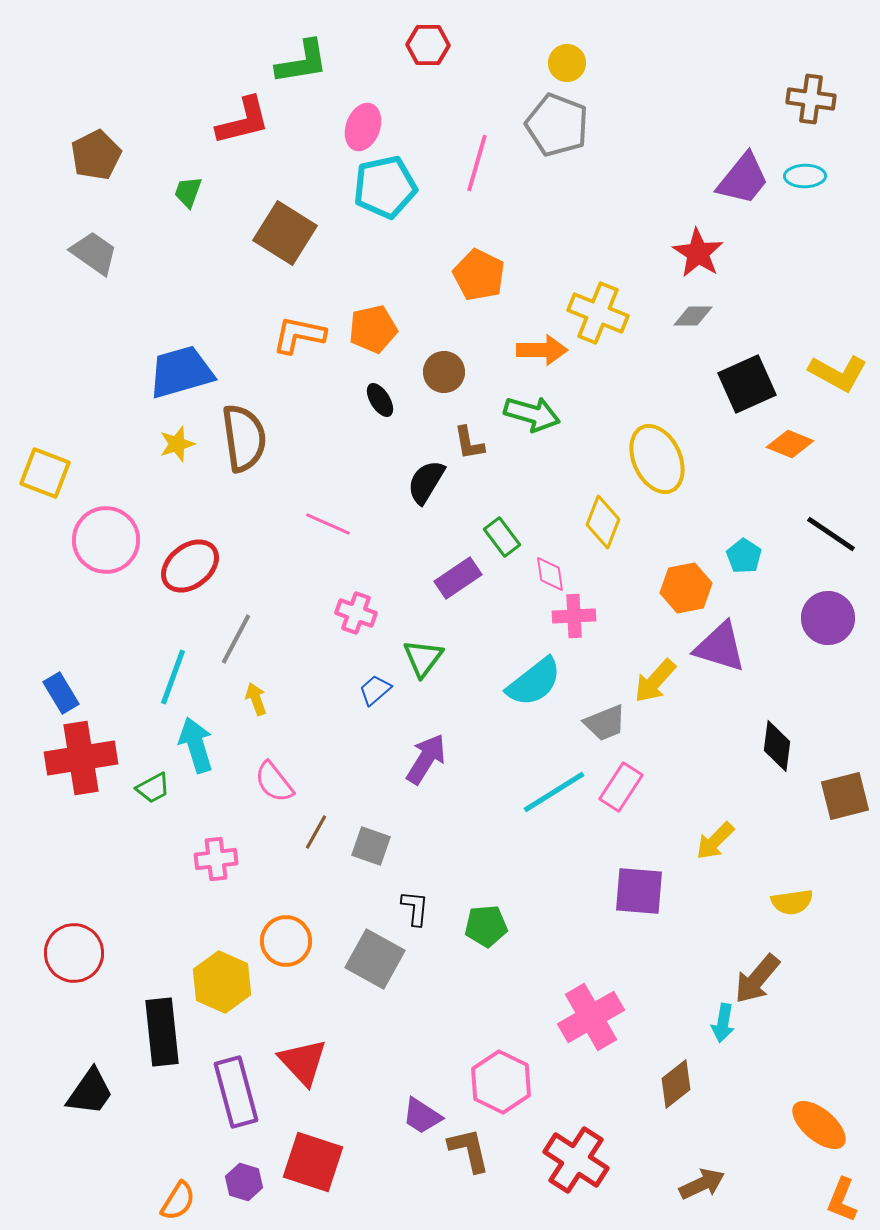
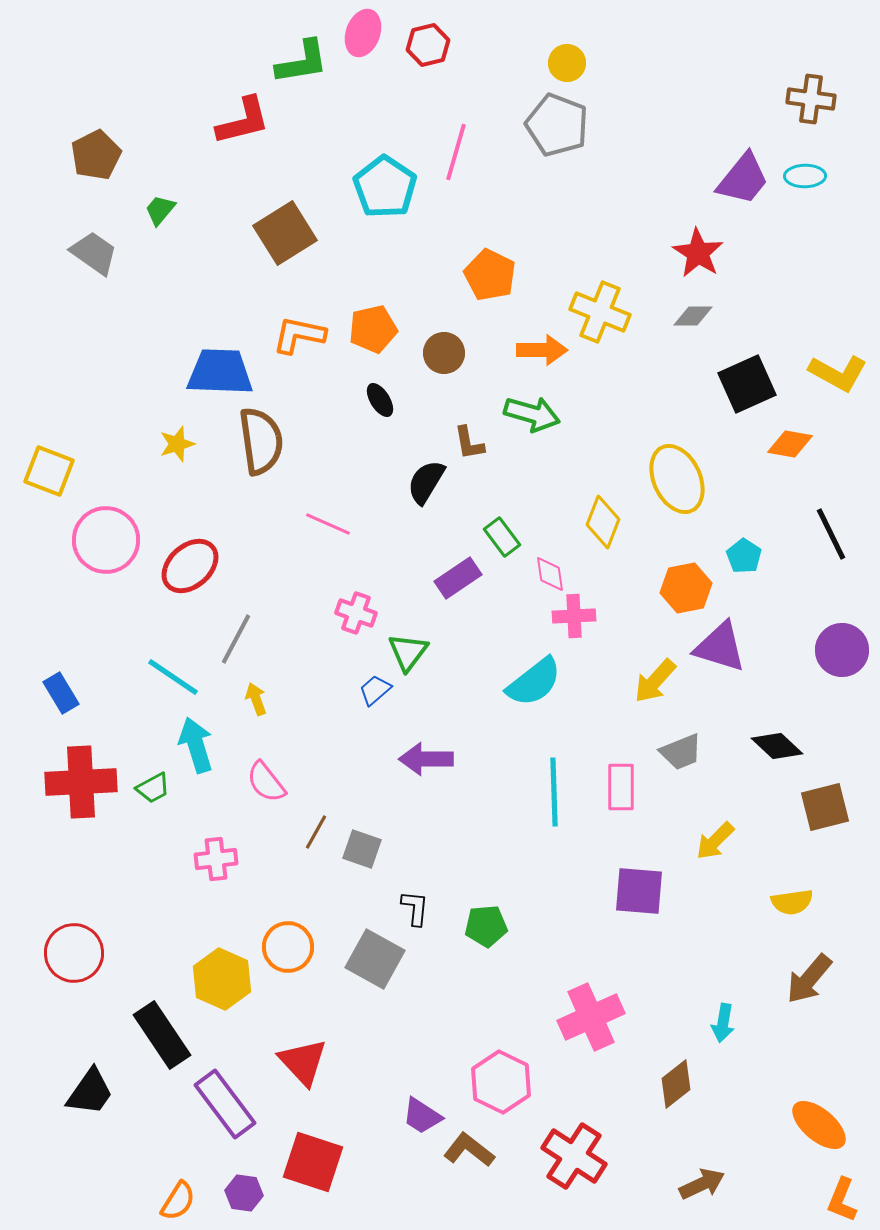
red hexagon at (428, 45): rotated 15 degrees counterclockwise
pink ellipse at (363, 127): moved 94 px up
pink line at (477, 163): moved 21 px left, 11 px up
cyan pentagon at (385, 187): rotated 26 degrees counterclockwise
green trapezoid at (188, 192): moved 28 px left, 18 px down; rotated 20 degrees clockwise
brown square at (285, 233): rotated 26 degrees clockwise
orange pentagon at (479, 275): moved 11 px right
yellow cross at (598, 313): moved 2 px right, 1 px up
blue trapezoid at (181, 372): moved 39 px right; rotated 18 degrees clockwise
brown circle at (444, 372): moved 19 px up
brown semicircle at (244, 438): moved 17 px right, 3 px down
orange diamond at (790, 444): rotated 12 degrees counterclockwise
yellow ellipse at (657, 459): moved 20 px right, 20 px down
yellow square at (45, 473): moved 4 px right, 2 px up
black line at (831, 534): rotated 30 degrees clockwise
red ellipse at (190, 566): rotated 4 degrees counterclockwise
purple circle at (828, 618): moved 14 px right, 32 px down
green triangle at (423, 658): moved 15 px left, 6 px up
cyan line at (173, 677): rotated 76 degrees counterclockwise
gray trapezoid at (605, 723): moved 76 px right, 29 px down
black diamond at (777, 746): rotated 54 degrees counterclockwise
red cross at (81, 758): moved 24 px down; rotated 6 degrees clockwise
purple arrow at (426, 759): rotated 122 degrees counterclockwise
pink semicircle at (274, 782): moved 8 px left
pink rectangle at (621, 787): rotated 33 degrees counterclockwise
cyan line at (554, 792): rotated 60 degrees counterclockwise
brown square at (845, 796): moved 20 px left, 11 px down
gray square at (371, 846): moved 9 px left, 3 px down
orange circle at (286, 941): moved 2 px right, 6 px down
brown arrow at (757, 979): moved 52 px right
yellow hexagon at (222, 982): moved 3 px up
pink cross at (591, 1017): rotated 6 degrees clockwise
black rectangle at (162, 1032): moved 3 px down; rotated 28 degrees counterclockwise
purple rectangle at (236, 1092): moved 11 px left, 12 px down; rotated 22 degrees counterclockwise
brown L-shape at (469, 1150): rotated 39 degrees counterclockwise
red cross at (576, 1160): moved 2 px left, 4 px up
purple hexagon at (244, 1182): moved 11 px down; rotated 9 degrees counterclockwise
